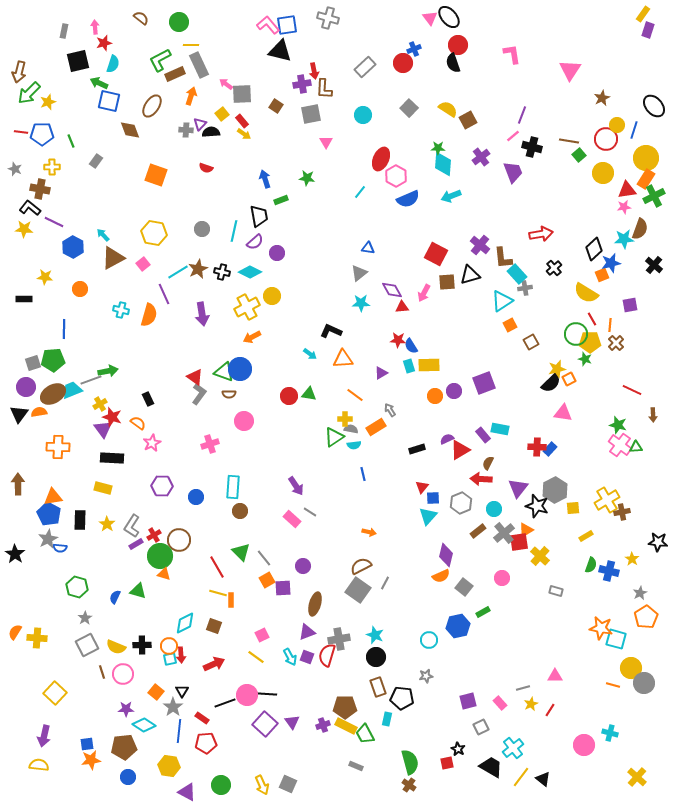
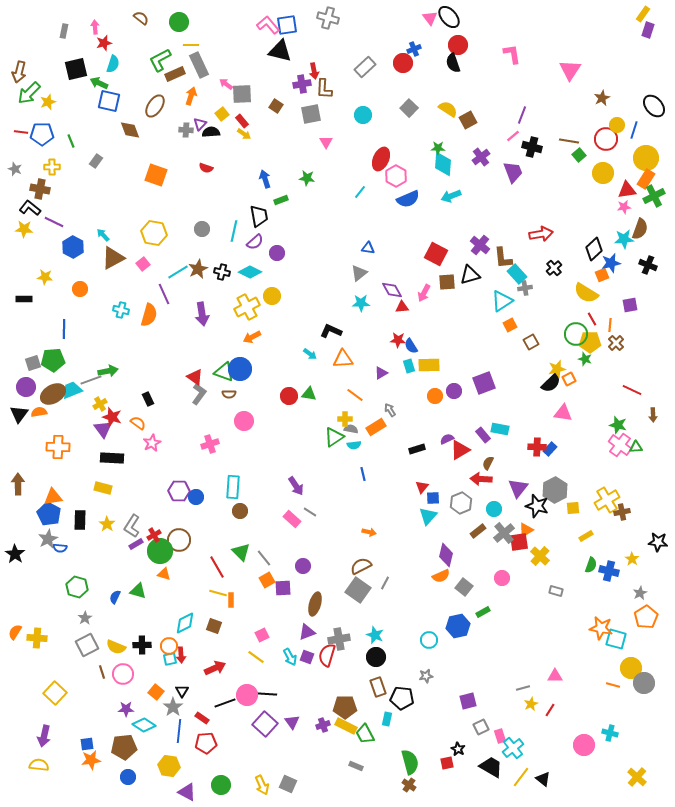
black square at (78, 61): moved 2 px left, 8 px down
brown ellipse at (152, 106): moved 3 px right
black cross at (654, 265): moved 6 px left; rotated 18 degrees counterclockwise
purple hexagon at (162, 486): moved 17 px right, 5 px down
green circle at (160, 556): moved 5 px up
red arrow at (214, 664): moved 1 px right, 4 px down
pink rectangle at (500, 703): moved 33 px down; rotated 24 degrees clockwise
